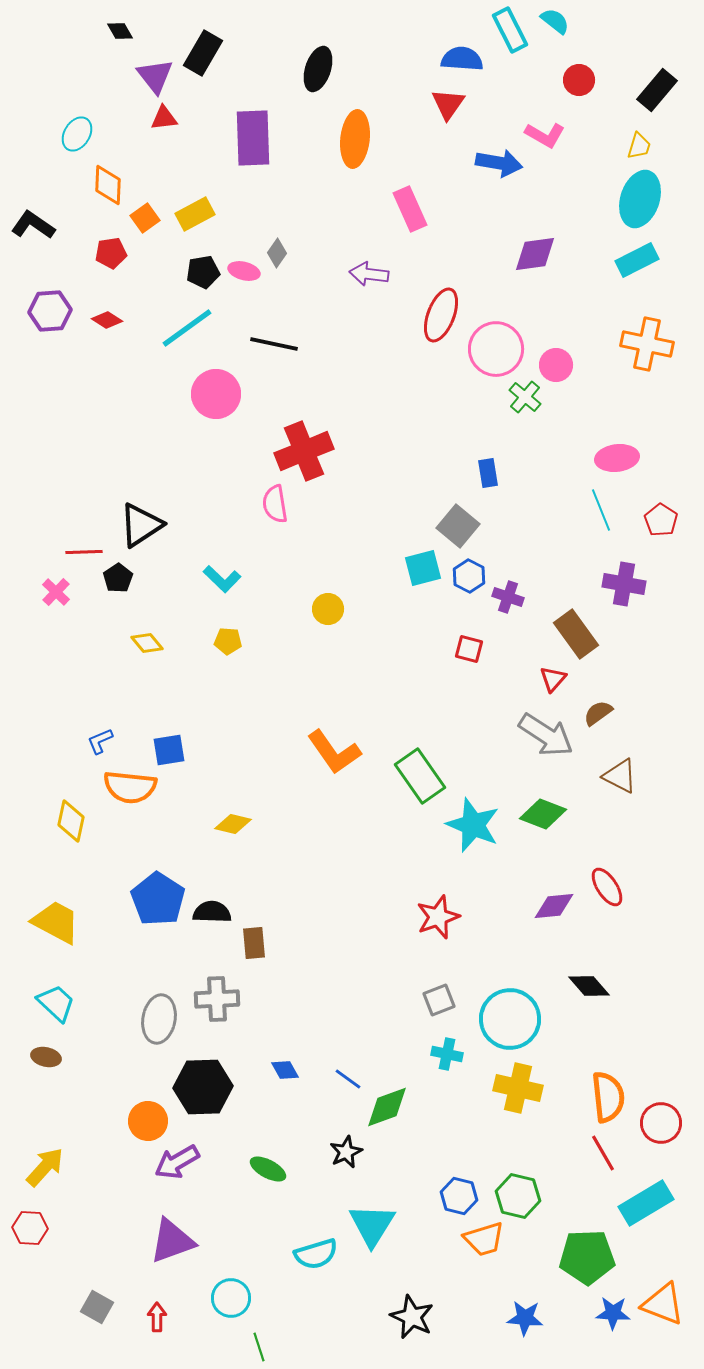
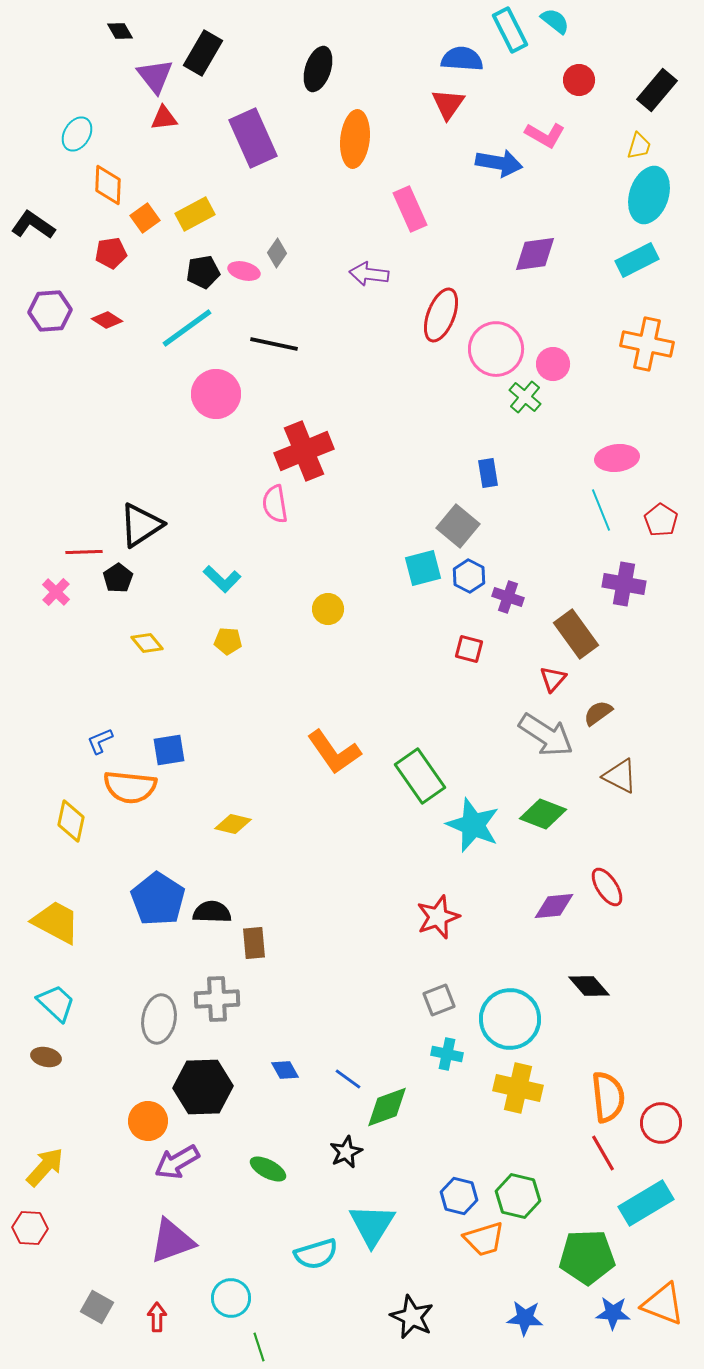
purple rectangle at (253, 138): rotated 22 degrees counterclockwise
cyan ellipse at (640, 199): moved 9 px right, 4 px up
pink circle at (556, 365): moved 3 px left, 1 px up
